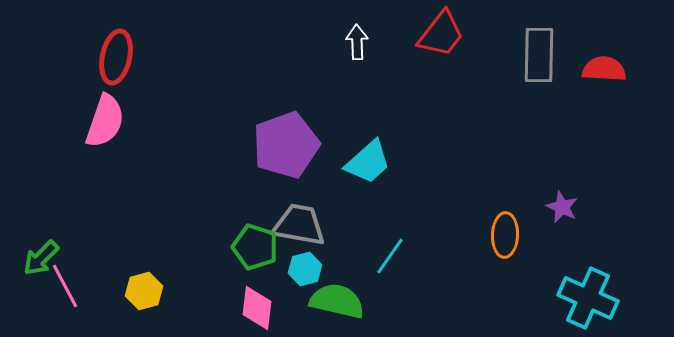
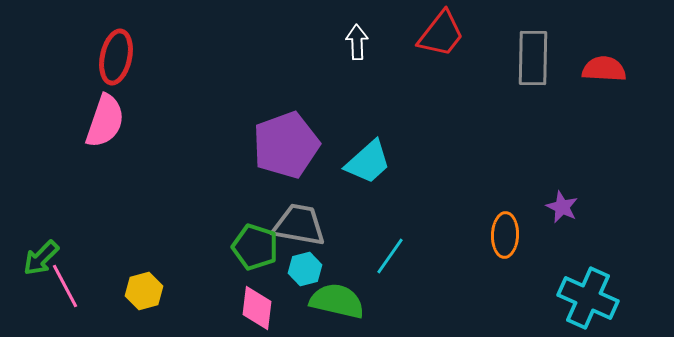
gray rectangle: moved 6 px left, 3 px down
